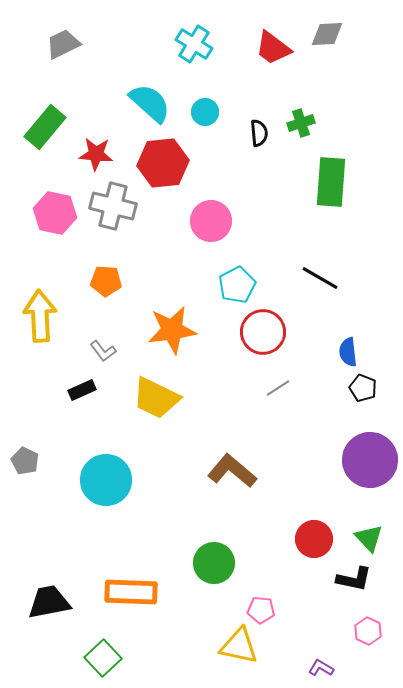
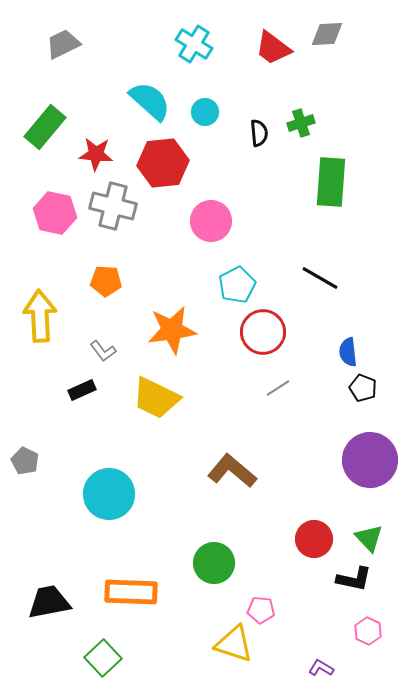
cyan semicircle at (150, 103): moved 2 px up
cyan circle at (106, 480): moved 3 px right, 14 px down
yellow triangle at (239, 646): moved 5 px left, 2 px up; rotated 6 degrees clockwise
